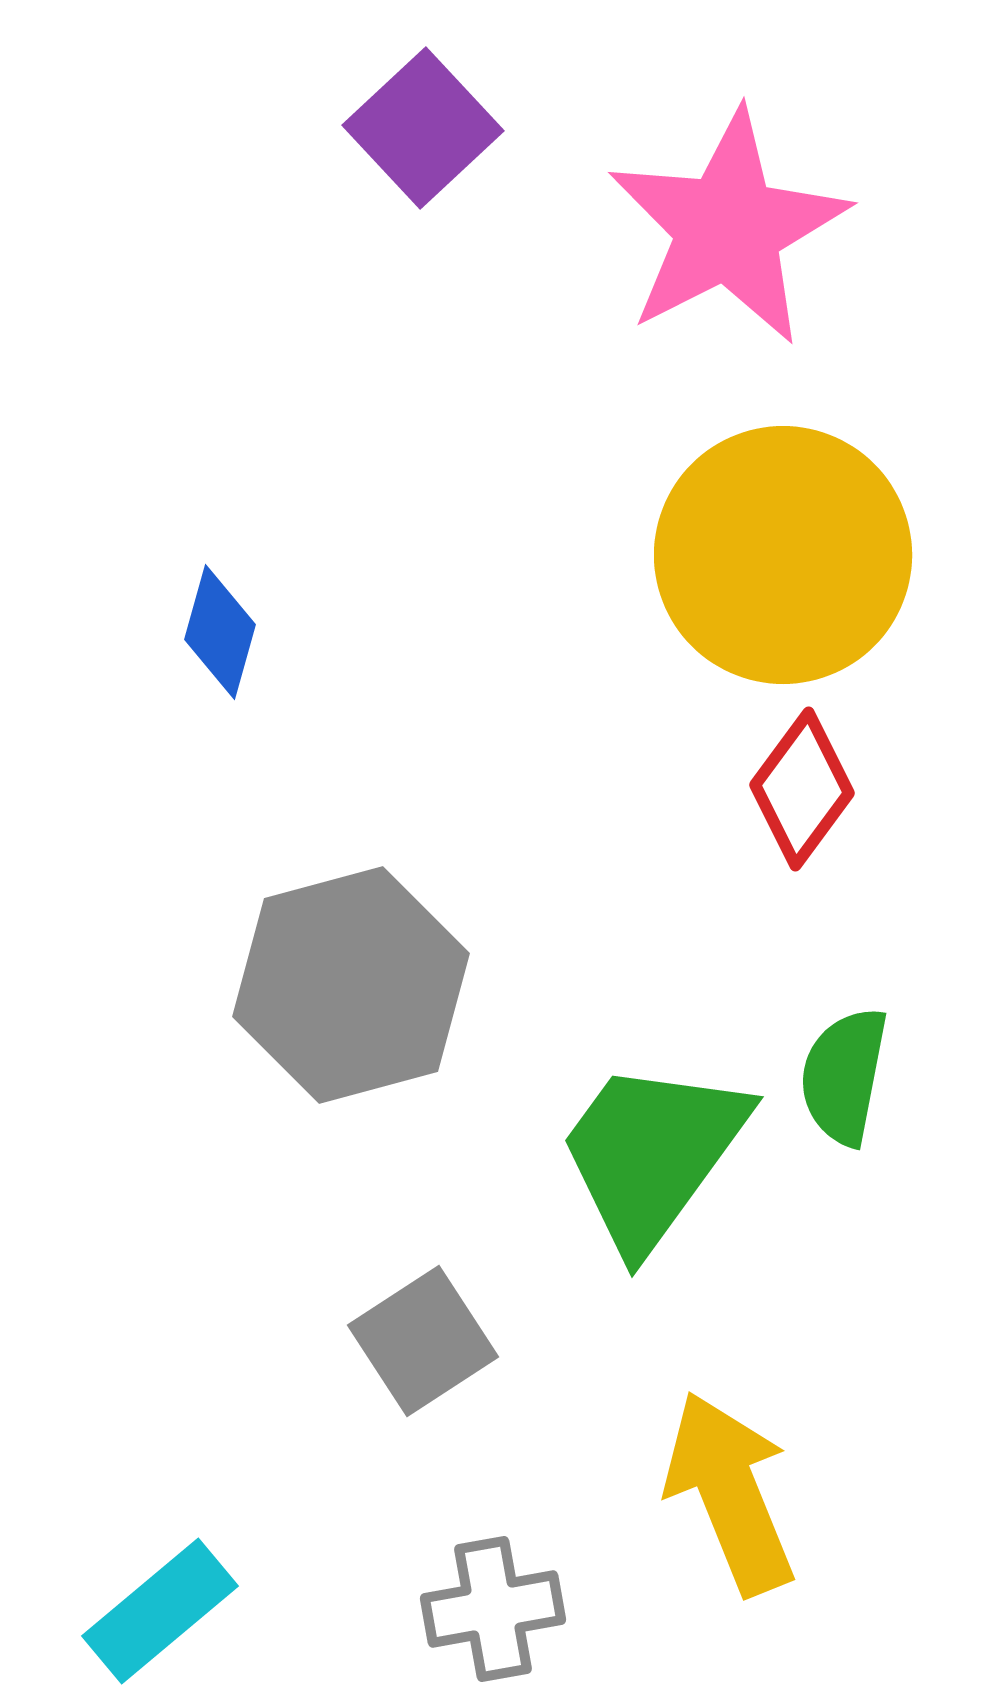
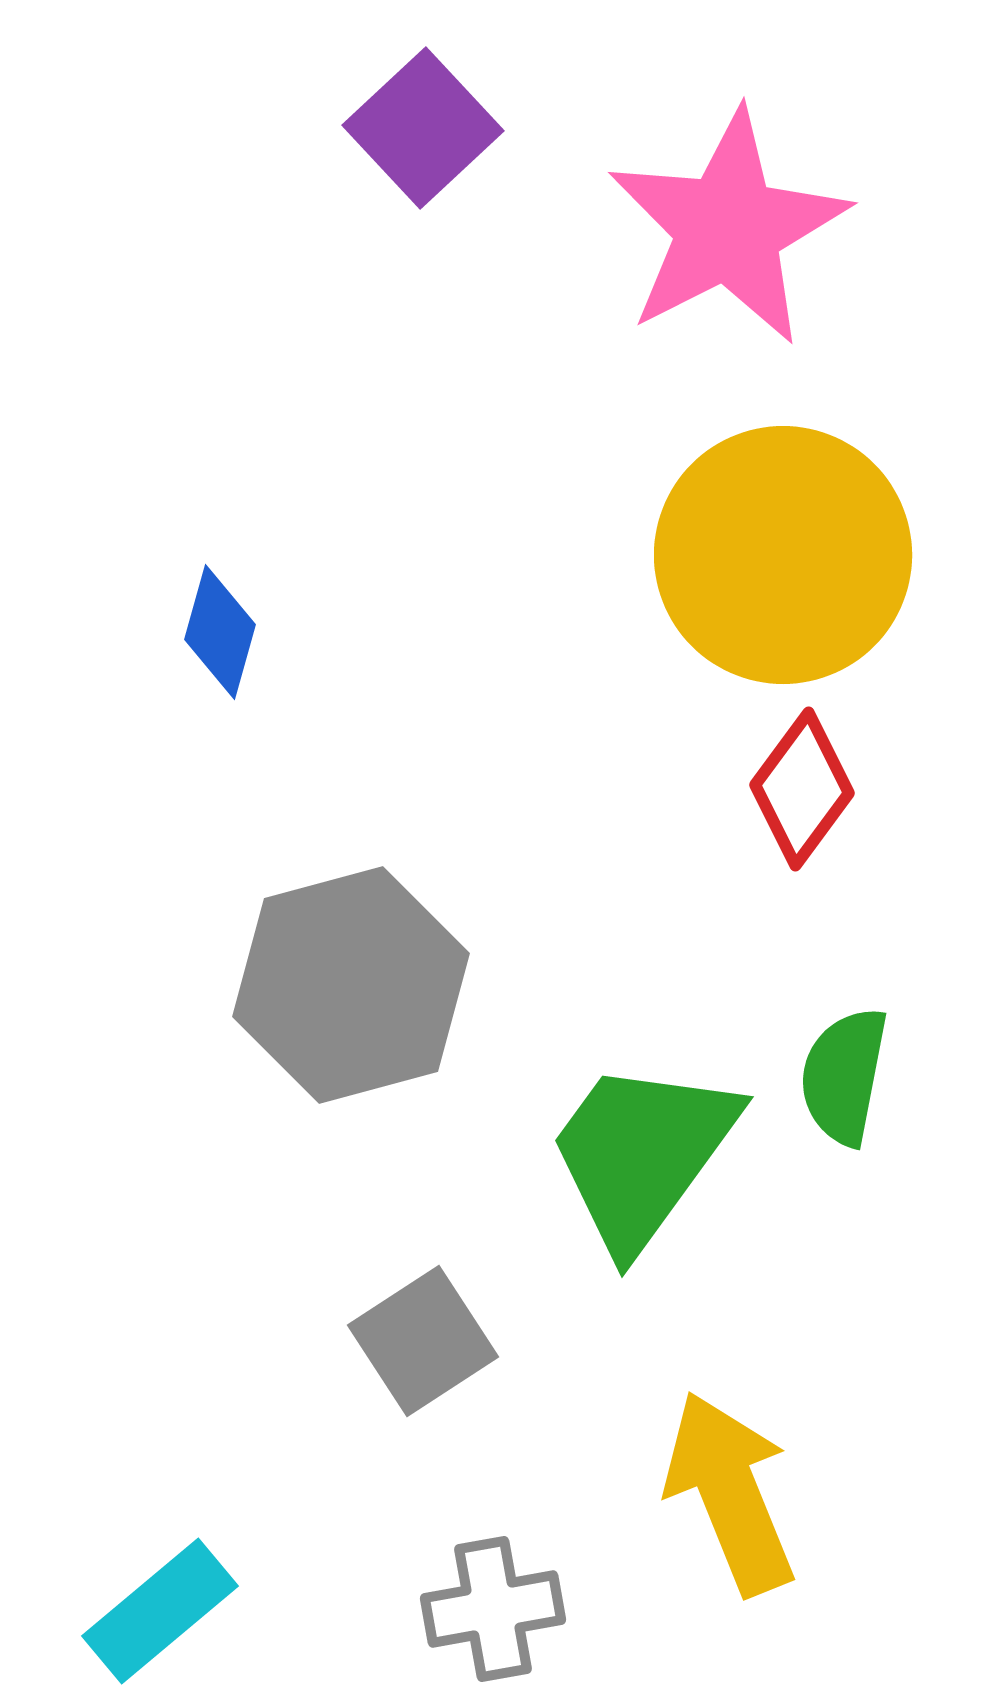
green trapezoid: moved 10 px left
